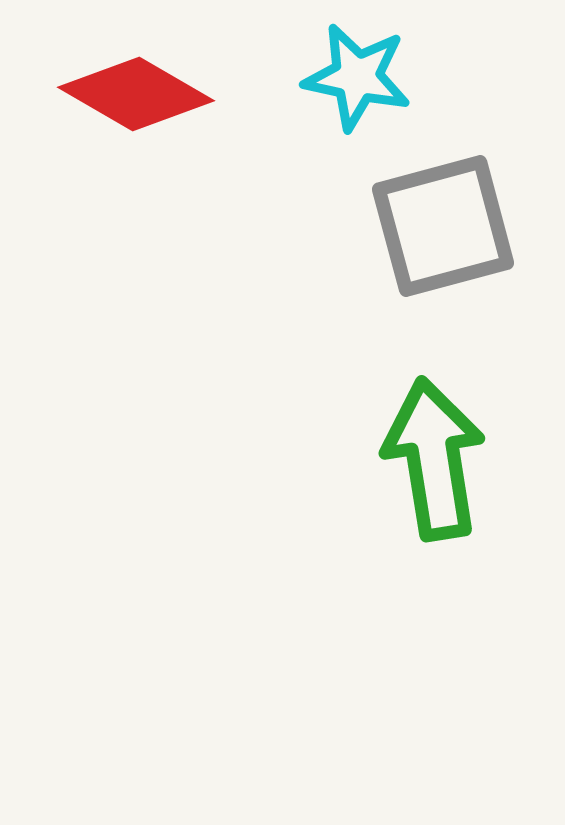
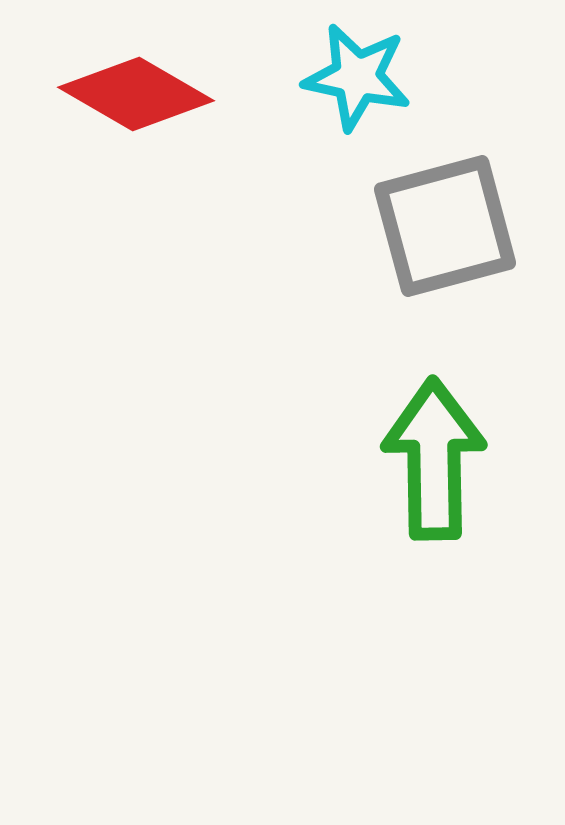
gray square: moved 2 px right
green arrow: rotated 8 degrees clockwise
